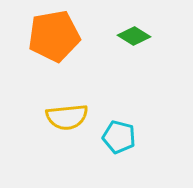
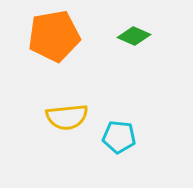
green diamond: rotated 8 degrees counterclockwise
cyan pentagon: rotated 8 degrees counterclockwise
